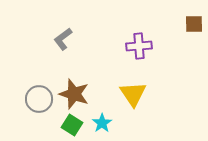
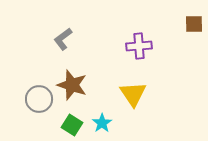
brown star: moved 2 px left, 9 px up
